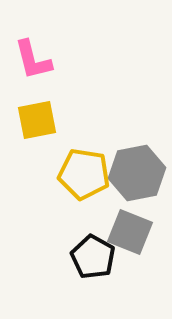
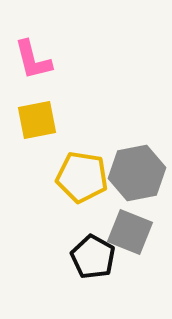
yellow pentagon: moved 2 px left, 3 px down
